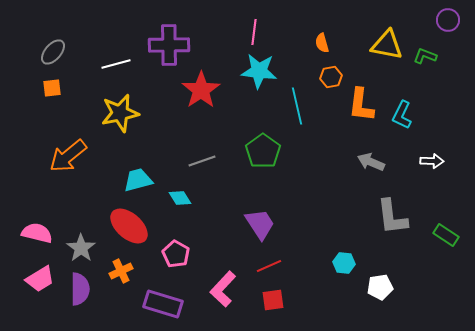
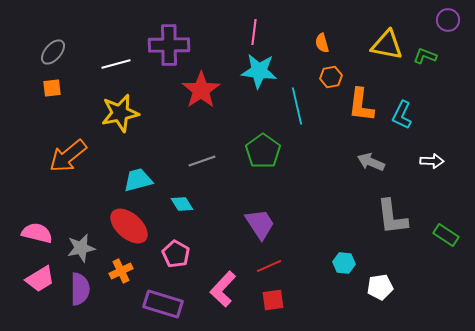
cyan diamond: moved 2 px right, 6 px down
gray star: rotated 24 degrees clockwise
